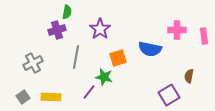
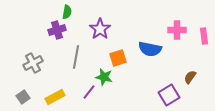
brown semicircle: moved 1 px right, 1 px down; rotated 24 degrees clockwise
yellow rectangle: moved 4 px right; rotated 30 degrees counterclockwise
